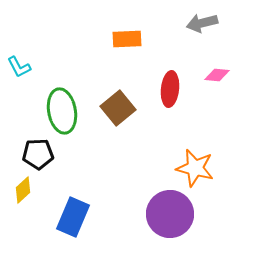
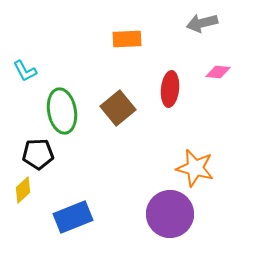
cyan L-shape: moved 6 px right, 4 px down
pink diamond: moved 1 px right, 3 px up
blue rectangle: rotated 45 degrees clockwise
